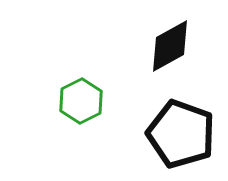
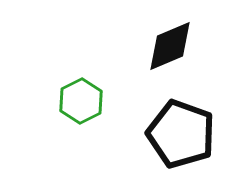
black diamond: rotated 6 degrees clockwise
